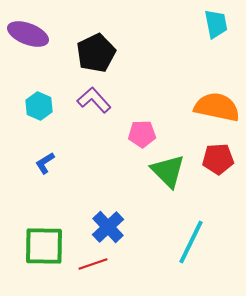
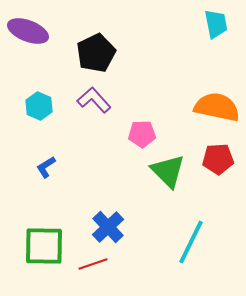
purple ellipse: moved 3 px up
blue L-shape: moved 1 px right, 4 px down
